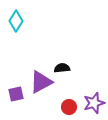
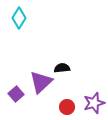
cyan diamond: moved 3 px right, 3 px up
purple triangle: rotated 15 degrees counterclockwise
purple square: rotated 28 degrees counterclockwise
red circle: moved 2 px left
